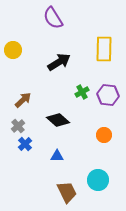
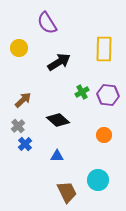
purple semicircle: moved 6 px left, 5 px down
yellow circle: moved 6 px right, 2 px up
